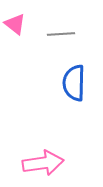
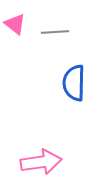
gray line: moved 6 px left, 2 px up
pink arrow: moved 2 px left, 1 px up
